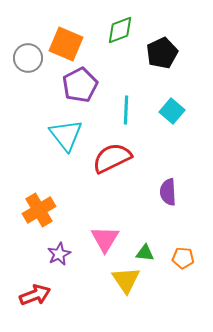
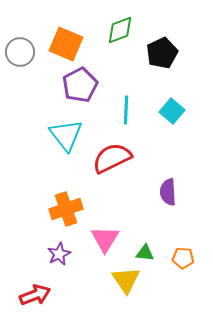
gray circle: moved 8 px left, 6 px up
orange cross: moved 27 px right, 1 px up; rotated 12 degrees clockwise
